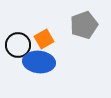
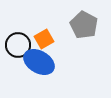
gray pentagon: rotated 24 degrees counterclockwise
blue ellipse: rotated 24 degrees clockwise
